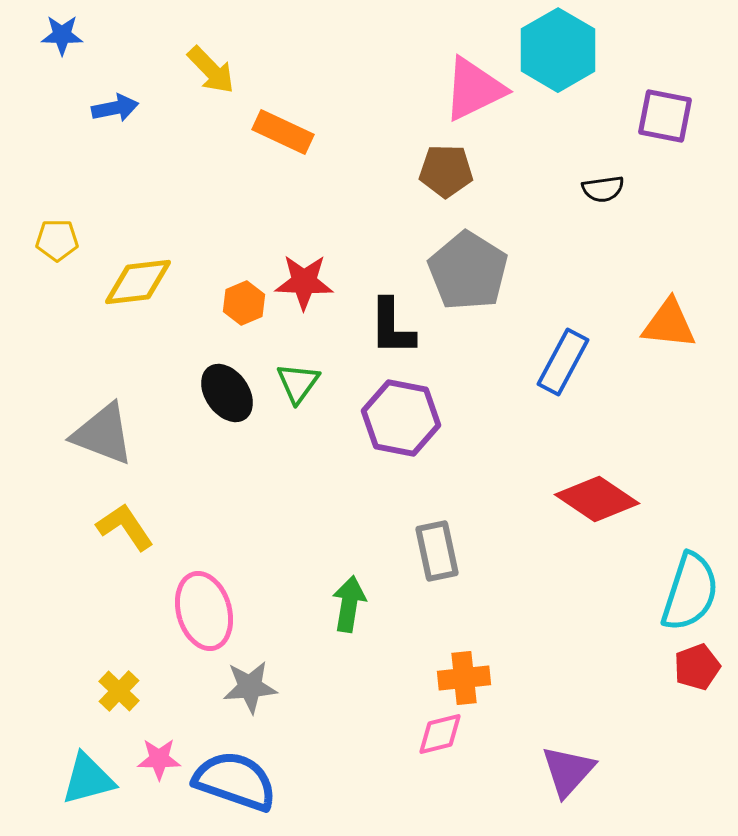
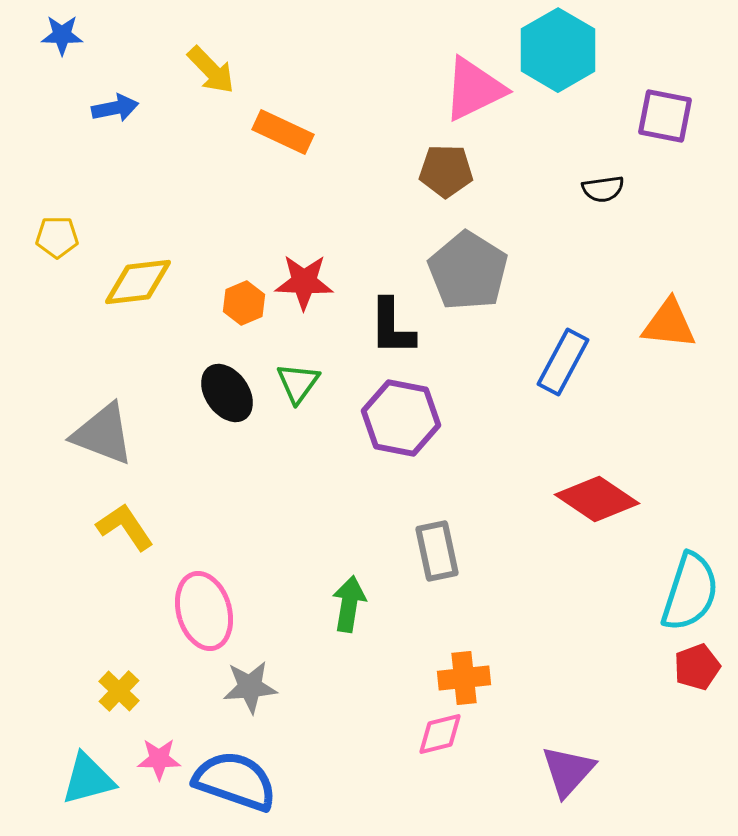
yellow pentagon: moved 3 px up
